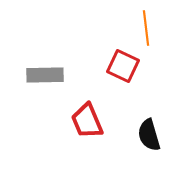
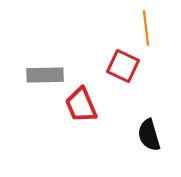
red trapezoid: moved 6 px left, 16 px up
